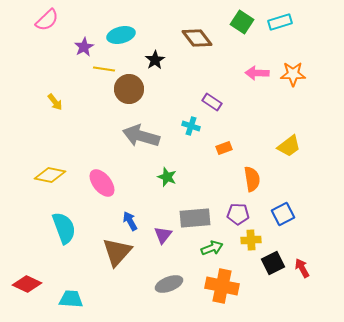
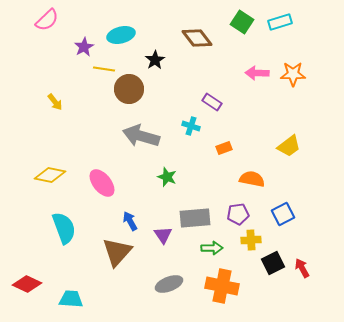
orange semicircle: rotated 70 degrees counterclockwise
purple pentagon: rotated 10 degrees counterclockwise
purple triangle: rotated 12 degrees counterclockwise
green arrow: rotated 20 degrees clockwise
